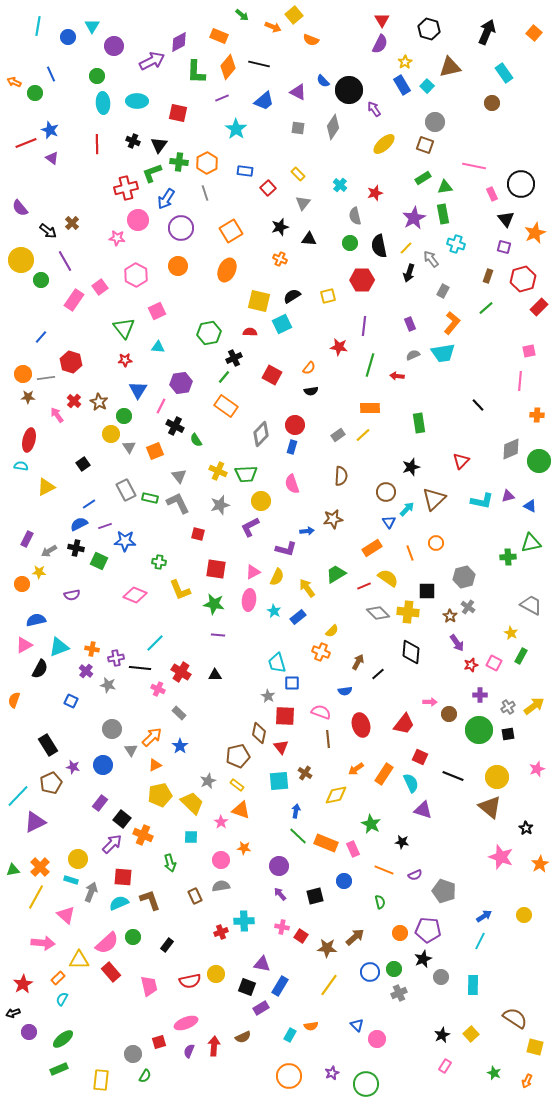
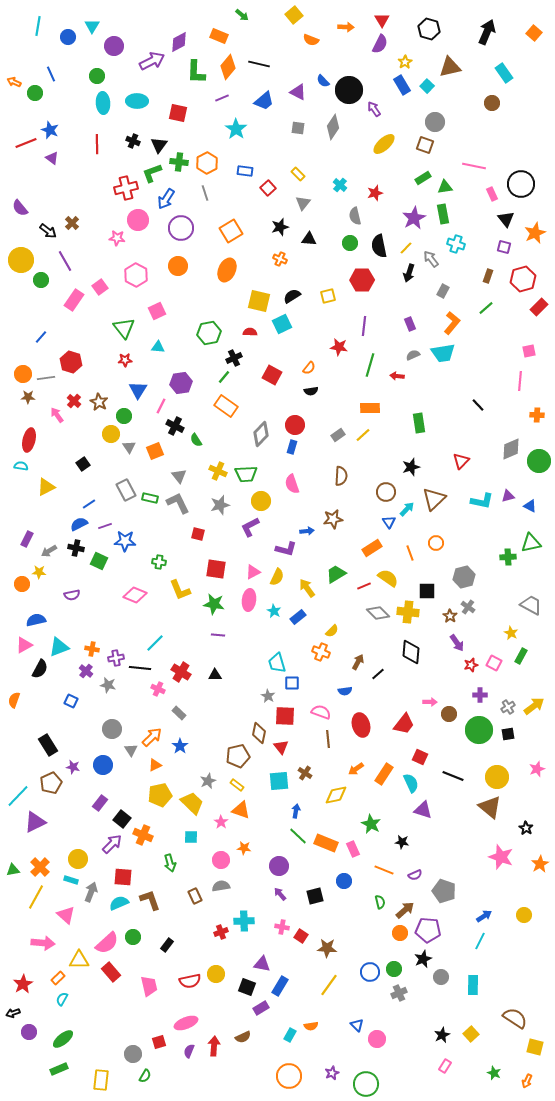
orange arrow at (273, 27): moved 73 px right; rotated 21 degrees counterclockwise
brown arrow at (355, 937): moved 50 px right, 27 px up
